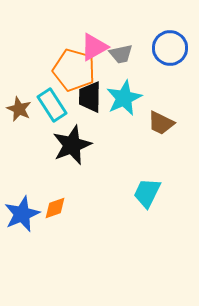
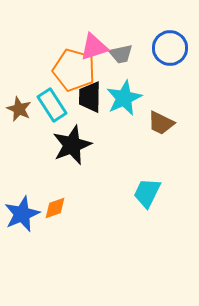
pink triangle: rotated 12 degrees clockwise
